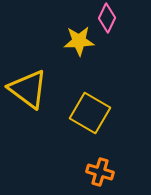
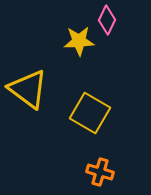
pink diamond: moved 2 px down
